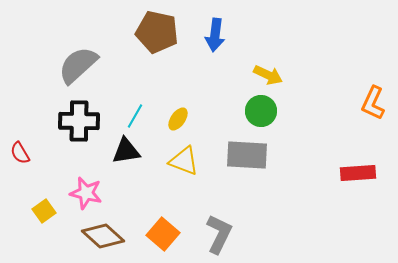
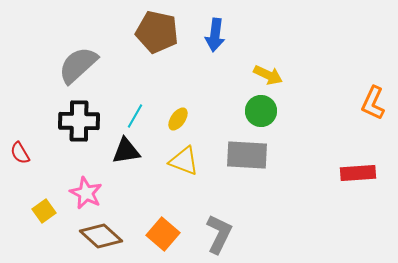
pink star: rotated 12 degrees clockwise
brown diamond: moved 2 px left
